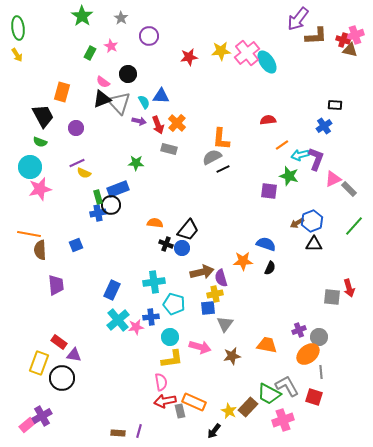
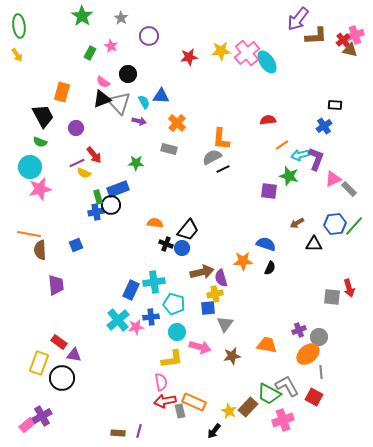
green ellipse at (18, 28): moved 1 px right, 2 px up
red cross at (343, 40): rotated 32 degrees clockwise
red arrow at (158, 125): moved 64 px left, 30 px down; rotated 18 degrees counterclockwise
blue cross at (98, 213): moved 2 px left, 1 px up
blue hexagon at (312, 221): moved 23 px right, 3 px down; rotated 15 degrees clockwise
blue rectangle at (112, 290): moved 19 px right
cyan circle at (170, 337): moved 7 px right, 5 px up
red square at (314, 397): rotated 12 degrees clockwise
